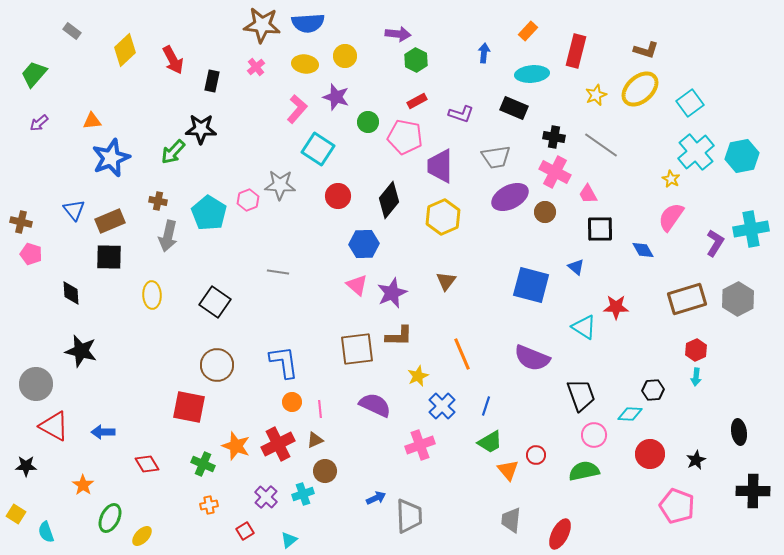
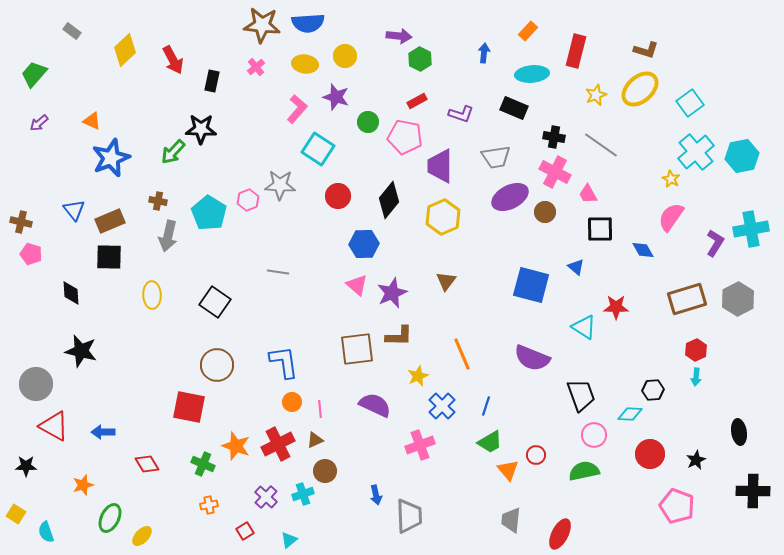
purple arrow at (398, 34): moved 1 px right, 2 px down
green hexagon at (416, 60): moved 4 px right, 1 px up
orange triangle at (92, 121): rotated 30 degrees clockwise
orange star at (83, 485): rotated 20 degrees clockwise
blue arrow at (376, 498): moved 3 px up; rotated 102 degrees clockwise
